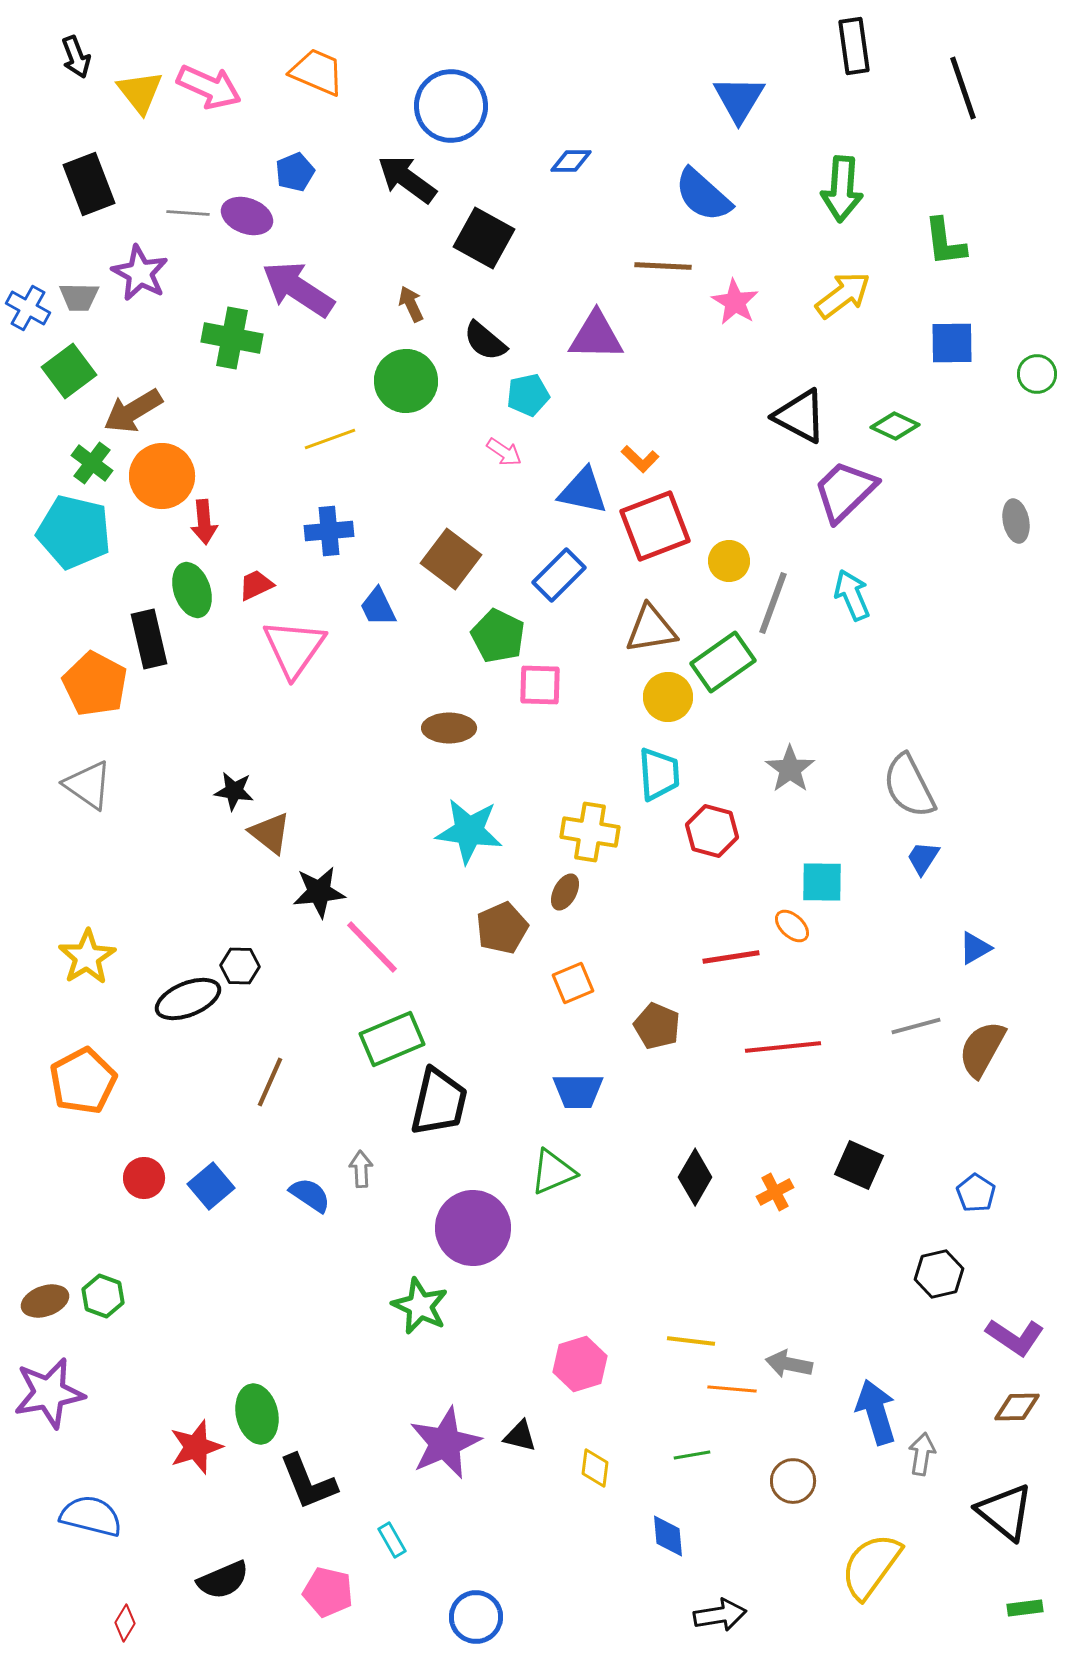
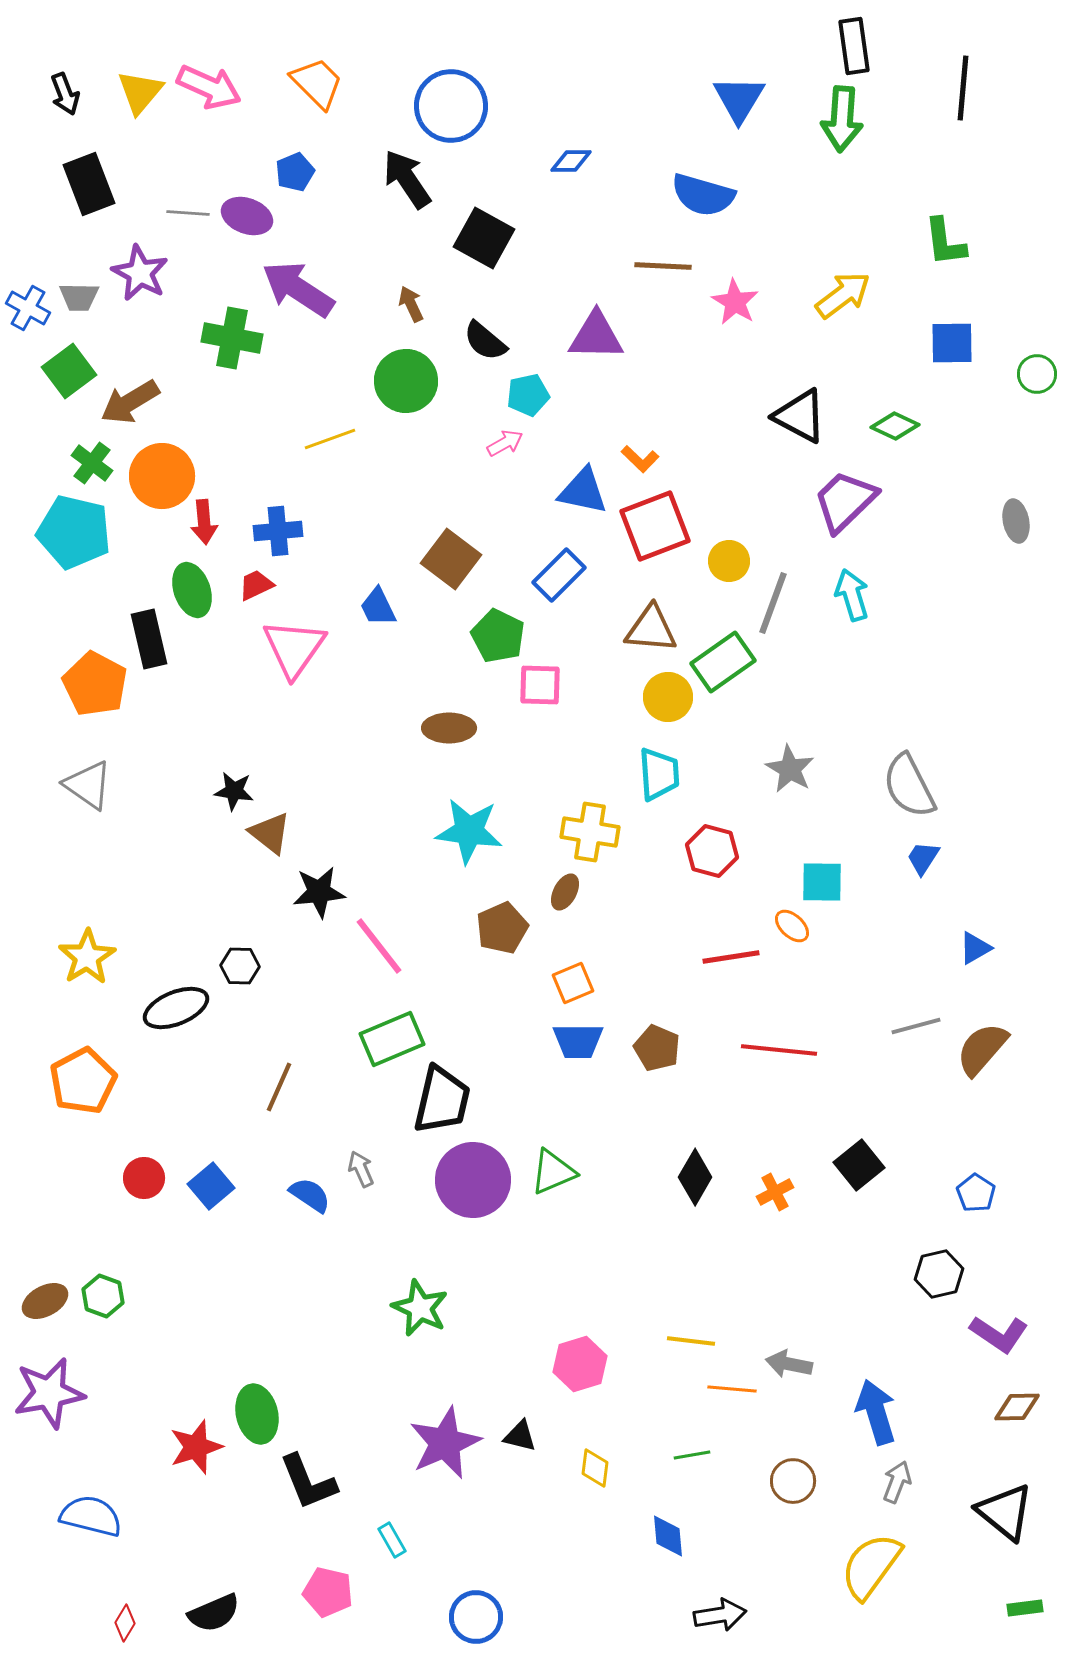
black arrow at (76, 57): moved 11 px left, 37 px down
orange trapezoid at (317, 72): moved 11 px down; rotated 22 degrees clockwise
black line at (963, 88): rotated 24 degrees clockwise
yellow triangle at (140, 92): rotated 18 degrees clockwise
black arrow at (407, 179): rotated 20 degrees clockwise
green arrow at (842, 189): moved 70 px up
blue semicircle at (703, 195): rotated 26 degrees counterclockwise
brown arrow at (133, 411): moved 3 px left, 9 px up
pink arrow at (504, 452): moved 1 px right, 9 px up; rotated 63 degrees counterclockwise
purple trapezoid at (845, 491): moved 10 px down
blue cross at (329, 531): moved 51 px left
cyan arrow at (852, 595): rotated 6 degrees clockwise
brown triangle at (651, 629): rotated 14 degrees clockwise
gray star at (790, 769): rotated 6 degrees counterclockwise
red hexagon at (712, 831): moved 20 px down
pink line at (372, 947): moved 7 px right, 1 px up; rotated 6 degrees clockwise
black ellipse at (188, 999): moved 12 px left, 9 px down
brown pentagon at (657, 1026): moved 22 px down
red line at (783, 1047): moved 4 px left, 3 px down; rotated 12 degrees clockwise
brown semicircle at (982, 1049): rotated 12 degrees clockwise
brown line at (270, 1082): moved 9 px right, 5 px down
blue trapezoid at (578, 1091): moved 50 px up
black trapezoid at (439, 1102): moved 3 px right, 2 px up
black square at (859, 1165): rotated 27 degrees clockwise
gray arrow at (361, 1169): rotated 21 degrees counterclockwise
purple circle at (473, 1228): moved 48 px up
brown ellipse at (45, 1301): rotated 9 degrees counterclockwise
green star at (420, 1306): moved 2 px down
purple L-shape at (1015, 1337): moved 16 px left, 3 px up
gray arrow at (922, 1454): moved 25 px left, 28 px down; rotated 12 degrees clockwise
black semicircle at (223, 1580): moved 9 px left, 33 px down
